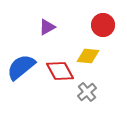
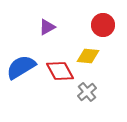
blue semicircle: rotated 8 degrees clockwise
